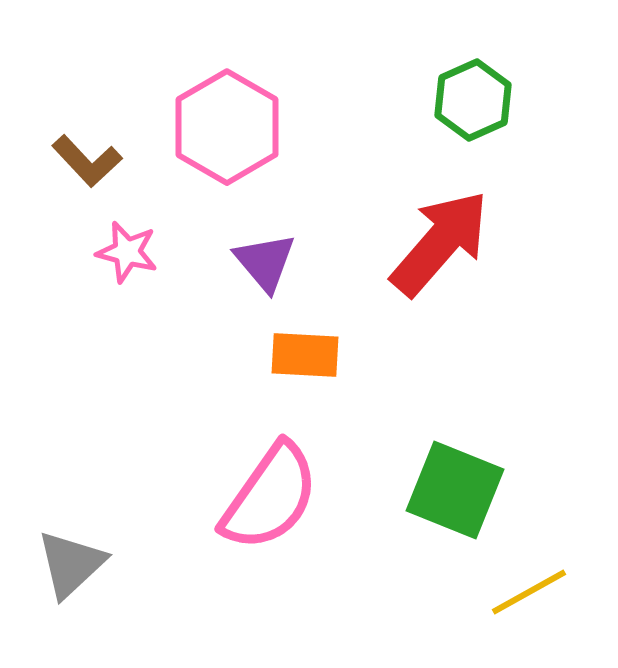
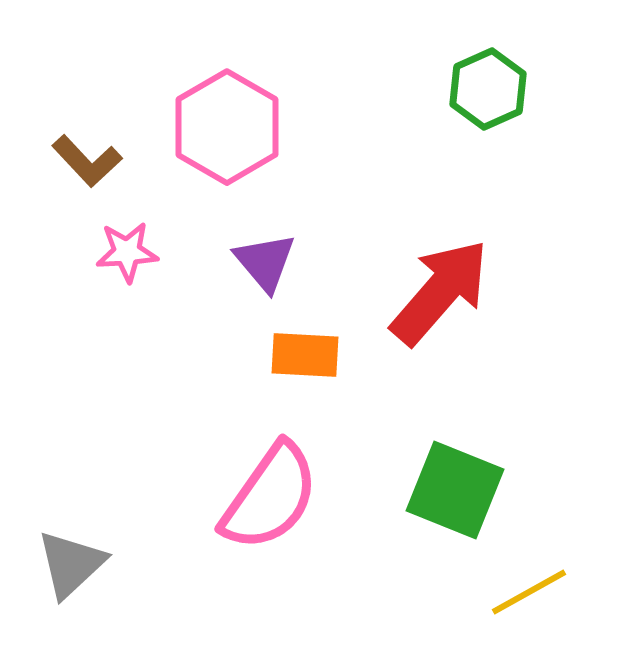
green hexagon: moved 15 px right, 11 px up
red arrow: moved 49 px down
pink star: rotated 18 degrees counterclockwise
